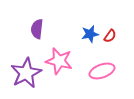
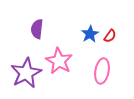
blue star: rotated 18 degrees counterclockwise
pink star: rotated 16 degrees clockwise
pink ellipse: rotated 60 degrees counterclockwise
